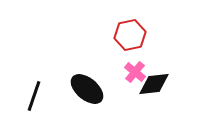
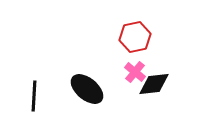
red hexagon: moved 5 px right, 2 px down
black line: rotated 16 degrees counterclockwise
